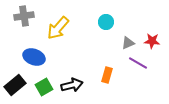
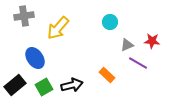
cyan circle: moved 4 px right
gray triangle: moved 1 px left, 2 px down
blue ellipse: moved 1 px right, 1 px down; rotated 35 degrees clockwise
orange rectangle: rotated 63 degrees counterclockwise
